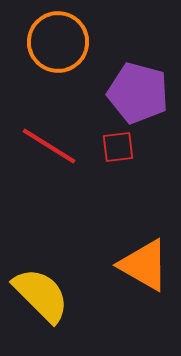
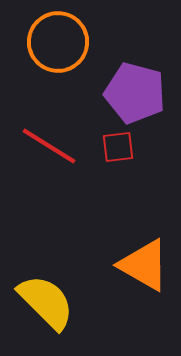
purple pentagon: moved 3 px left
yellow semicircle: moved 5 px right, 7 px down
